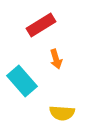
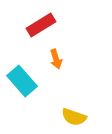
yellow semicircle: moved 12 px right, 4 px down; rotated 15 degrees clockwise
